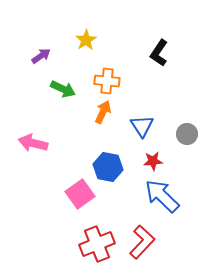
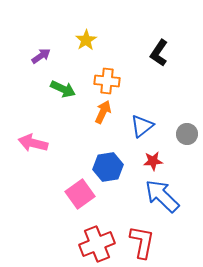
blue triangle: rotated 25 degrees clockwise
blue hexagon: rotated 20 degrees counterclockwise
red L-shape: rotated 32 degrees counterclockwise
